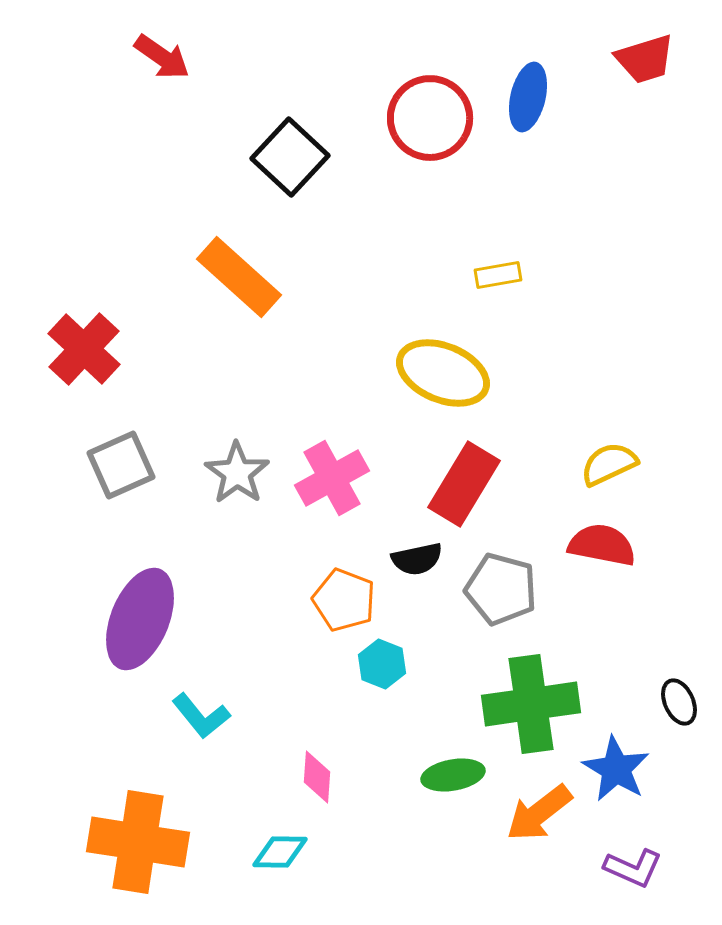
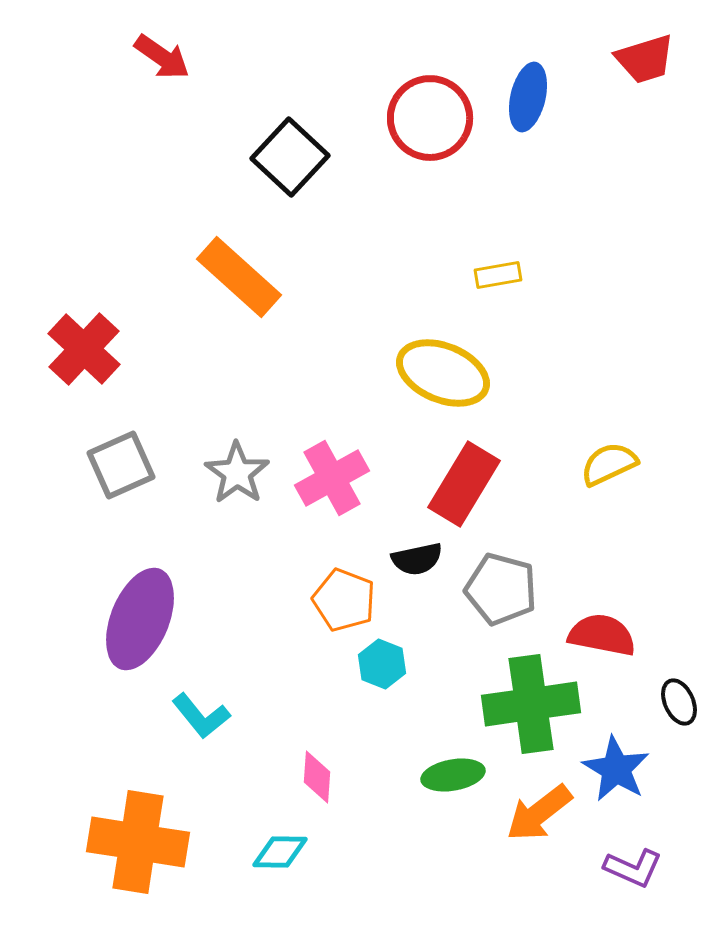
red semicircle: moved 90 px down
